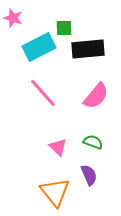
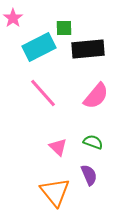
pink star: rotated 18 degrees clockwise
